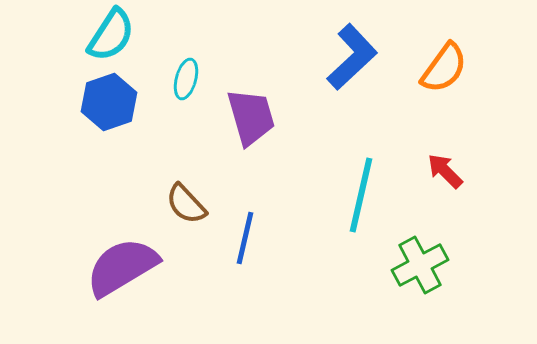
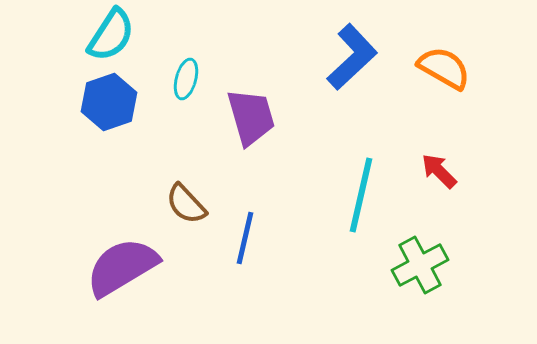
orange semicircle: rotated 96 degrees counterclockwise
red arrow: moved 6 px left
